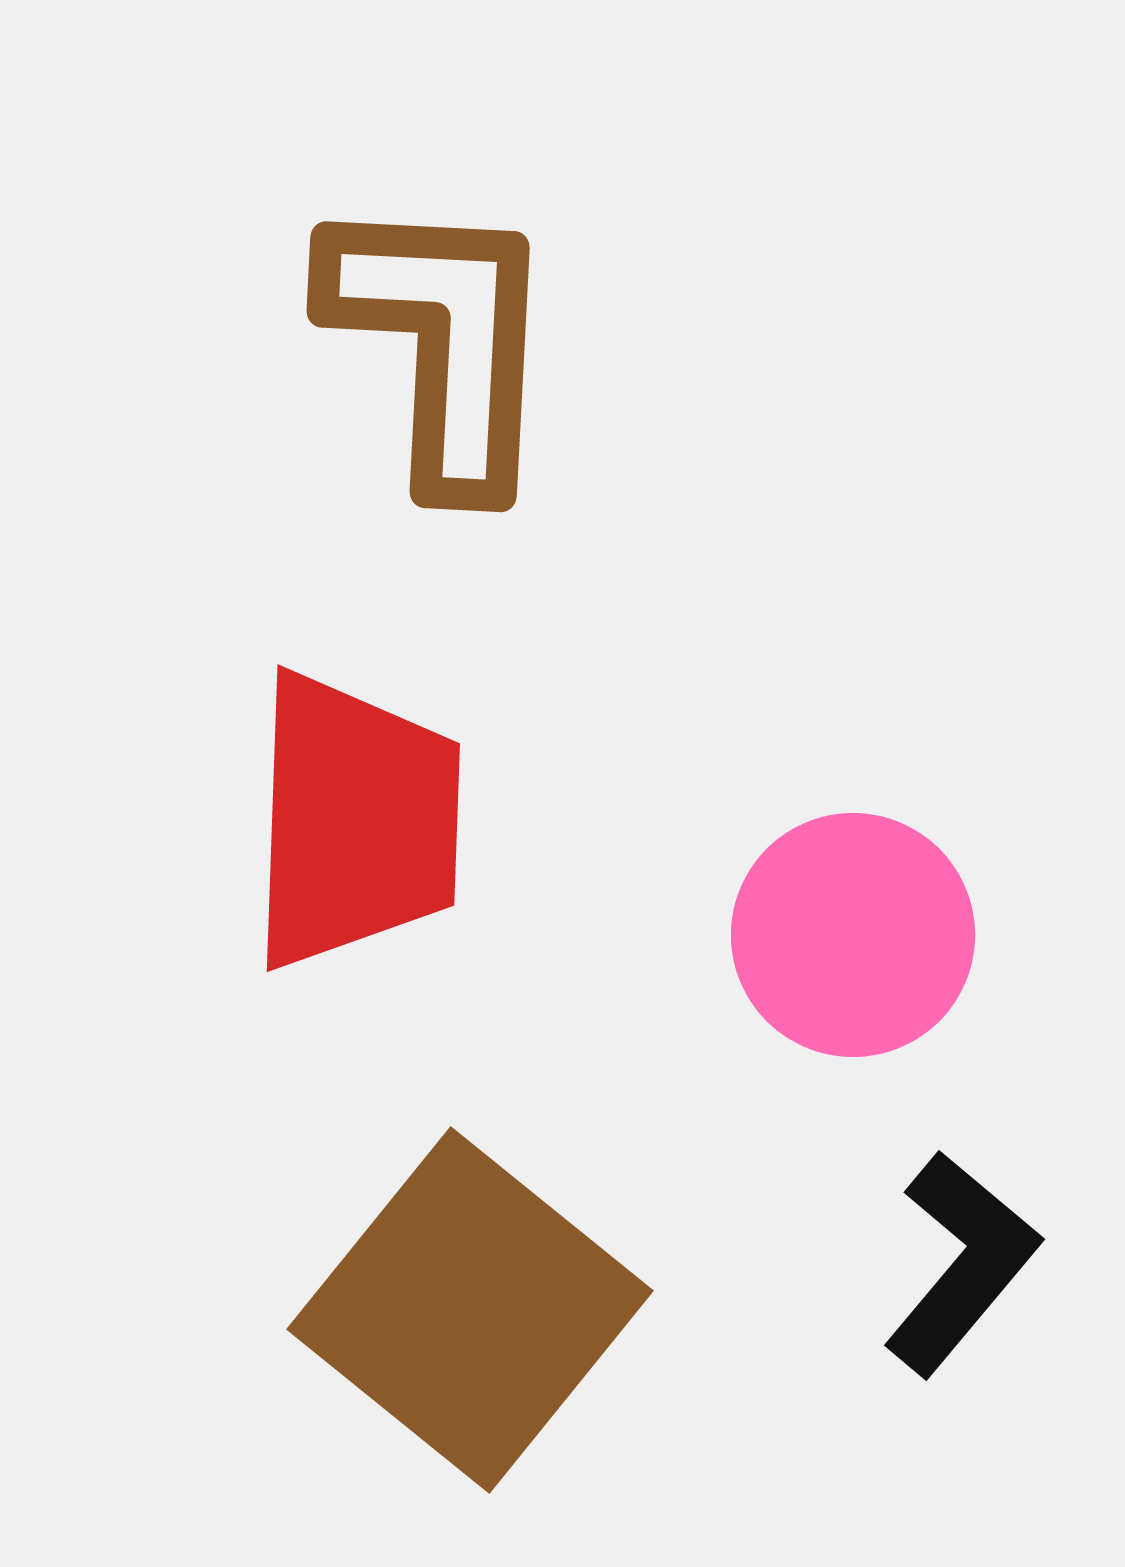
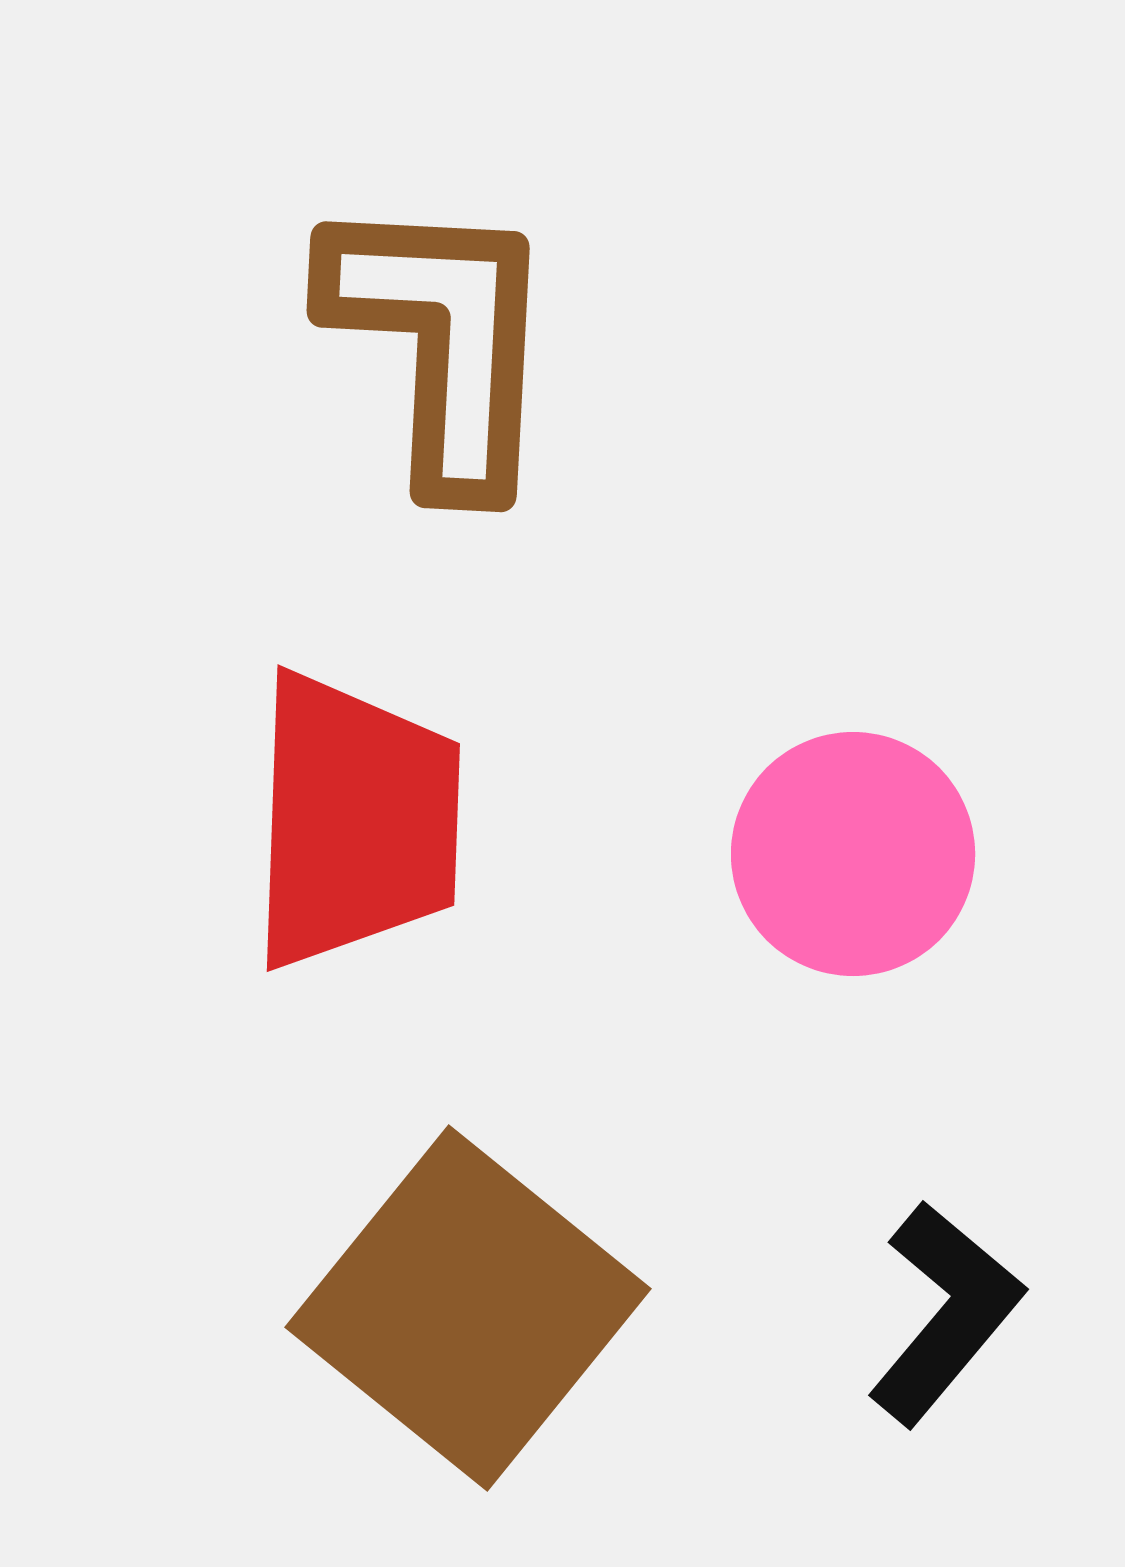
pink circle: moved 81 px up
black L-shape: moved 16 px left, 50 px down
brown square: moved 2 px left, 2 px up
